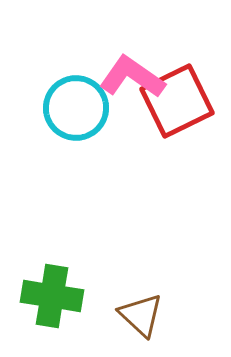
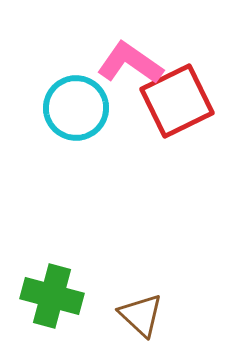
pink L-shape: moved 2 px left, 14 px up
green cross: rotated 6 degrees clockwise
